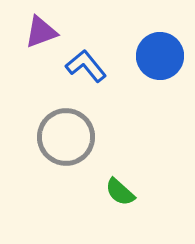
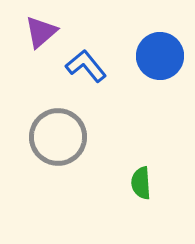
purple triangle: rotated 21 degrees counterclockwise
gray circle: moved 8 px left
green semicircle: moved 21 px right, 9 px up; rotated 44 degrees clockwise
